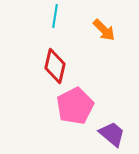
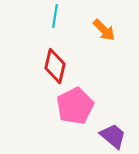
purple trapezoid: moved 1 px right, 2 px down
